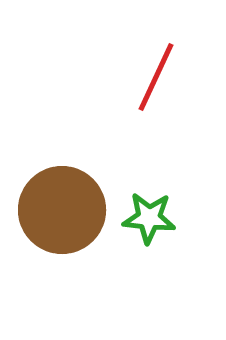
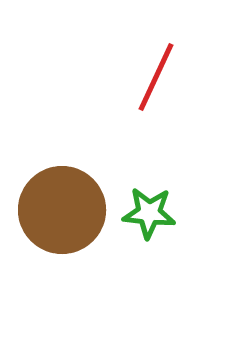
green star: moved 5 px up
